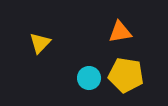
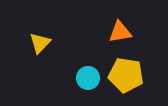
cyan circle: moved 1 px left
